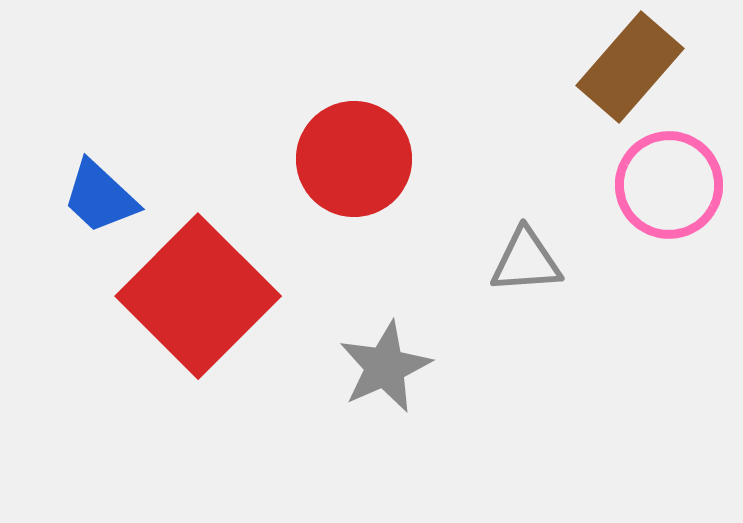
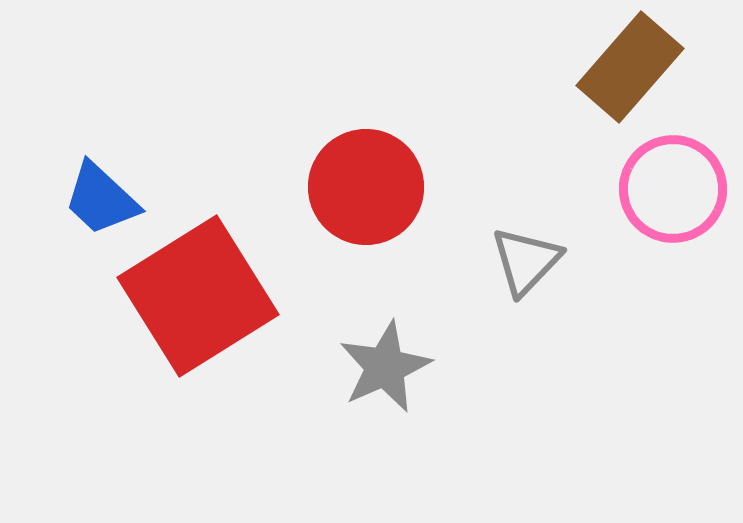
red circle: moved 12 px right, 28 px down
pink circle: moved 4 px right, 4 px down
blue trapezoid: moved 1 px right, 2 px down
gray triangle: rotated 42 degrees counterclockwise
red square: rotated 13 degrees clockwise
